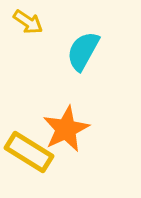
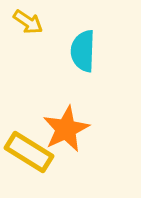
cyan semicircle: rotated 27 degrees counterclockwise
